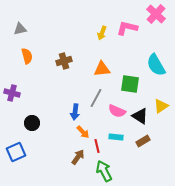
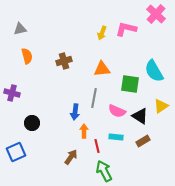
pink L-shape: moved 1 px left, 1 px down
cyan semicircle: moved 2 px left, 6 px down
gray line: moved 2 px left; rotated 18 degrees counterclockwise
orange arrow: moved 1 px right, 1 px up; rotated 136 degrees counterclockwise
brown arrow: moved 7 px left
